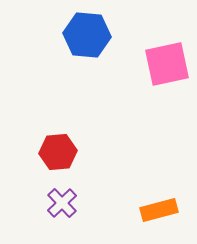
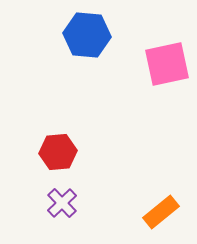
orange rectangle: moved 2 px right, 2 px down; rotated 24 degrees counterclockwise
